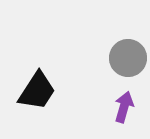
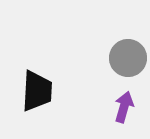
black trapezoid: rotated 30 degrees counterclockwise
